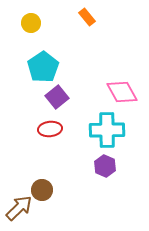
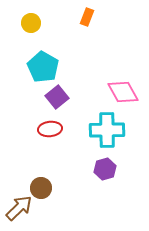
orange rectangle: rotated 60 degrees clockwise
cyan pentagon: rotated 8 degrees counterclockwise
pink diamond: moved 1 px right
purple hexagon: moved 3 px down; rotated 20 degrees clockwise
brown circle: moved 1 px left, 2 px up
